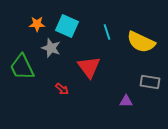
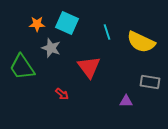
cyan square: moved 3 px up
green trapezoid: rotated 8 degrees counterclockwise
red arrow: moved 5 px down
